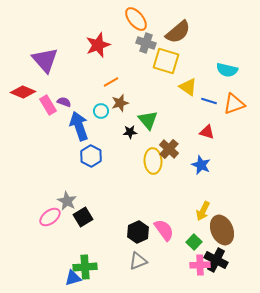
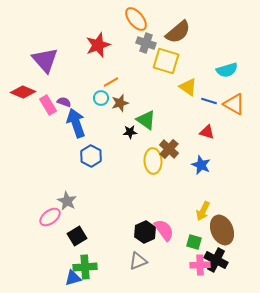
cyan semicircle: rotated 30 degrees counterclockwise
orange triangle: rotated 50 degrees clockwise
cyan circle: moved 13 px up
green triangle: moved 2 px left; rotated 15 degrees counterclockwise
blue arrow: moved 3 px left, 3 px up
black square: moved 6 px left, 19 px down
black hexagon: moved 7 px right
green square: rotated 28 degrees counterclockwise
